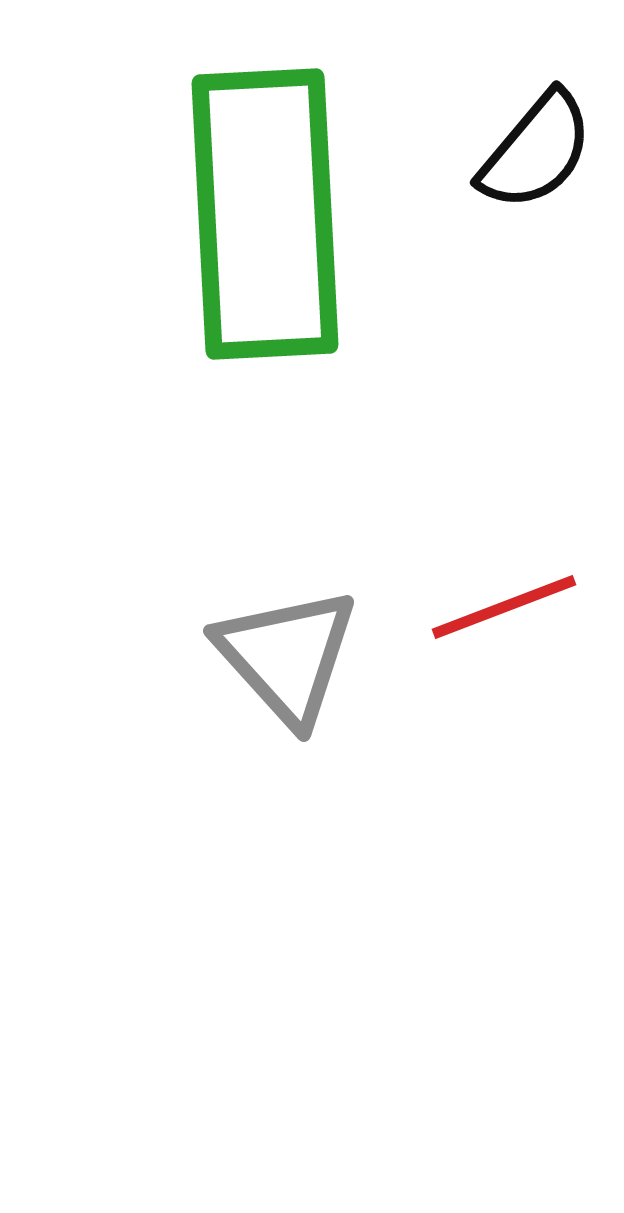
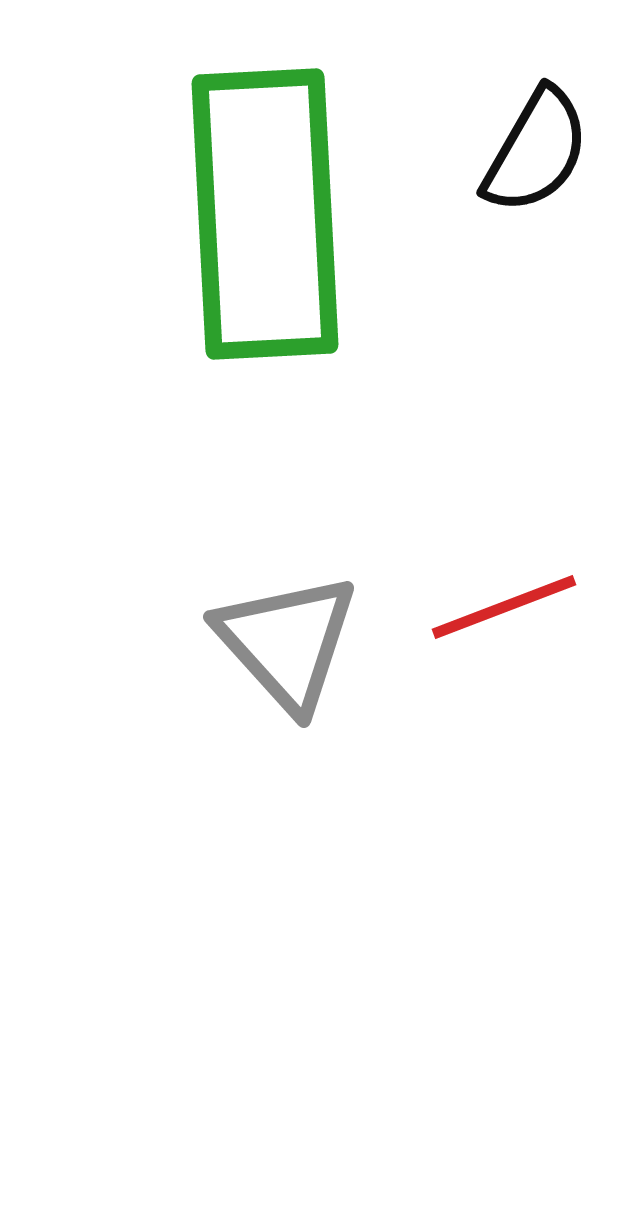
black semicircle: rotated 10 degrees counterclockwise
gray triangle: moved 14 px up
